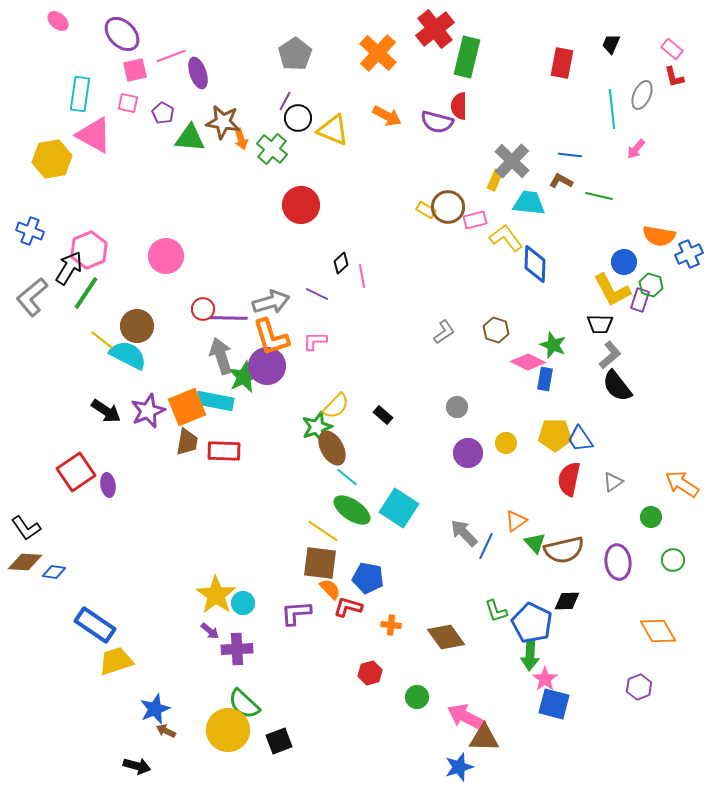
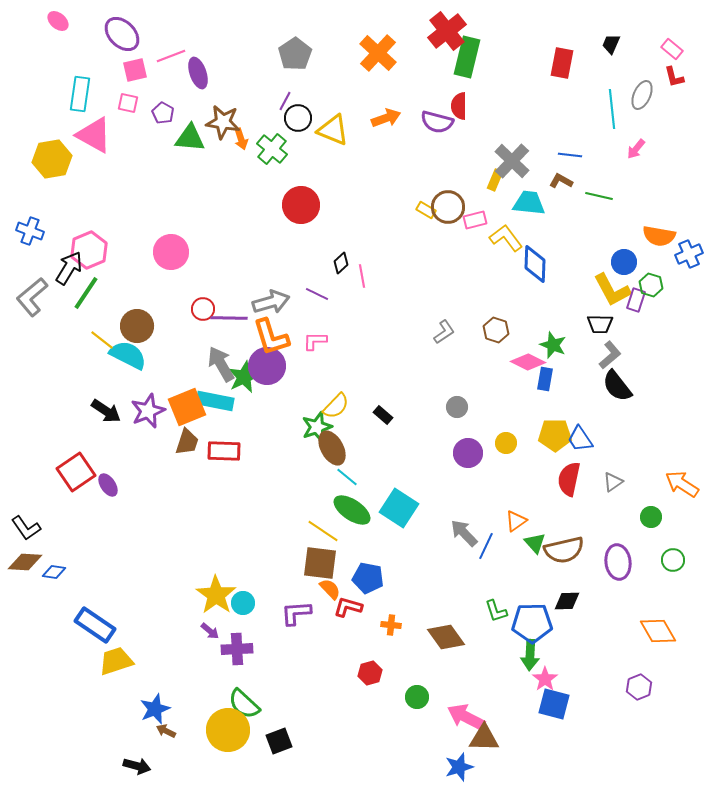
red cross at (435, 29): moved 12 px right, 2 px down
orange arrow at (387, 116): moved 1 px left, 2 px down; rotated 48 degrees counterclockwise
pink circle at (166, 256): moved 5 px right, 4 px up
purple rectangle at (640, 300): moved 4 px left
gray arrow at (221, 356): moved 8 px down; rotated 12 degrees counterclockwise
brown trapezoid at (187, 442): rotated 8 degrees clockwise
purple ellipse at (108, 485): rotated 25 degrees counterclockwise
blue pentagon at (532, 623): rotated 27 degrees counterclockwise
